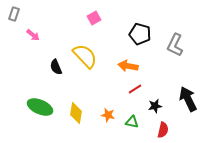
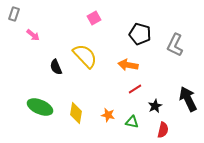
orange arrow: moved 1 px up
black star: rotated 16 degrees counterclockwise
